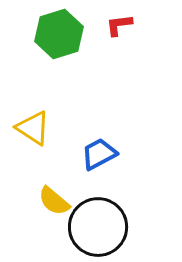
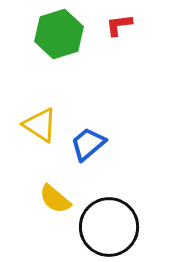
yellow triangle: moved 7 px right, 3 px up
blue trapezoid: moved 11 px left, 10 px up; rotated 12 degrees counterclockwise
yellow semicircle: moved 1 px right, 2 px up
black circle: moved 11 px right
